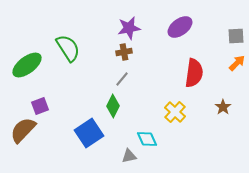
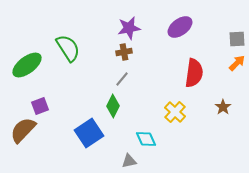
gray square: moved 1 px right, 3 px down
cyan diamond: moved 1 px left
gray triangle: moved 5 px down
